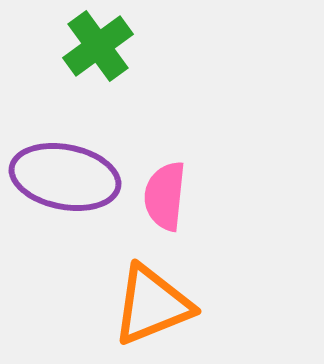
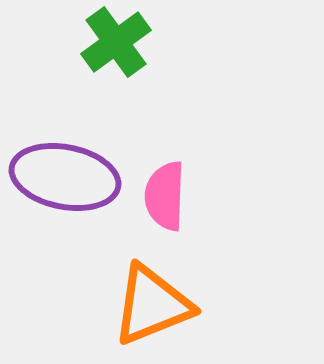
green cross: moved 18 px right, 4 px up
pink semicircle: rotated 4 degrees counterclockwise
